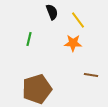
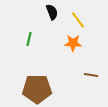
brown pentagon: rotated 16 degrees clockwise
